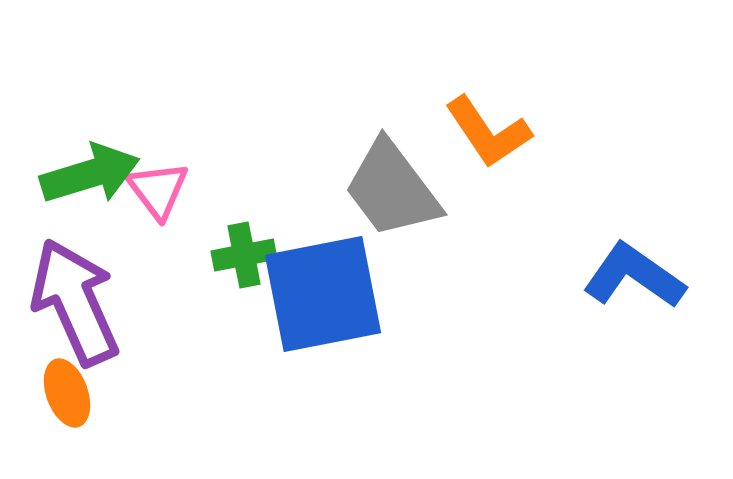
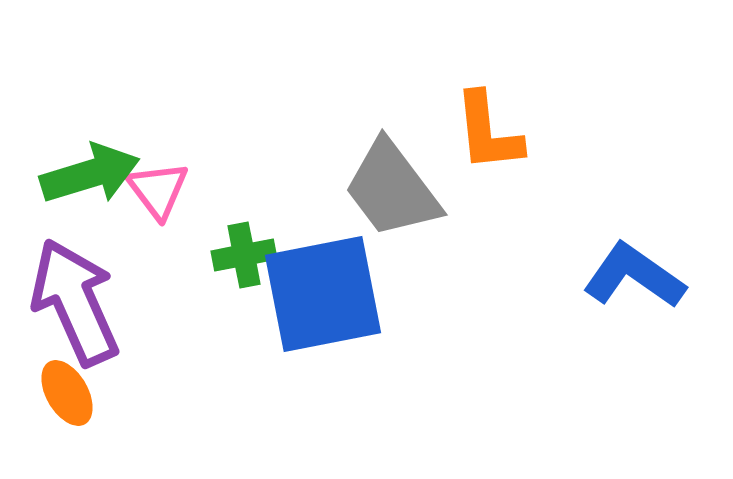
orange L-shape: rotated 28 degrees clockwise
orange ellipse: rotated 10 degrees counterclockwise
